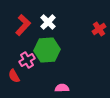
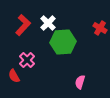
white cross: moved 1 px down
red cross: moved 1 px right, 1 px up; rotated 24 degrees counterclockwise
green hexagon: moved 16 px right, 8 px up
pink cross: rotated 14 degrees counterclockwise
pink semicircle: moved 18 px right, 6 px up; rotated 72 degrees counterclockwise
